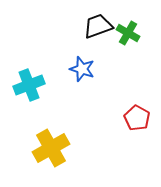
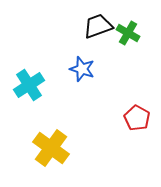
cyan cross: rotated 12 degrees counterclockwise
yellow cross: rotated 24 degrees counterclockwise
